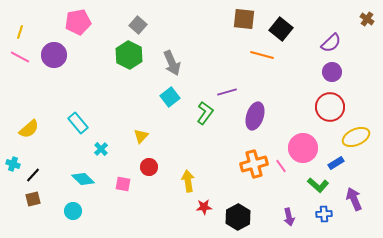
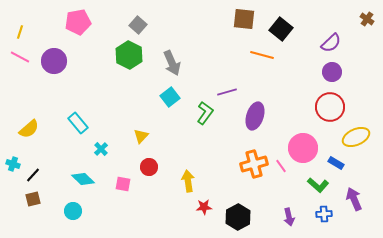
purple circle at (54, 55): moved 6 px down
blue rectangle at (336, 163): rotated 63 degrees clockwise
